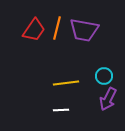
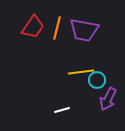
red trapezoid: moved 1 px left, 3 px up
cyan circle: moved 7 px left, 4 px down
yellow line: moved 15 px right, 11 px up
white line: moved 1 px right; rotated 14 degrees counterclockwise
